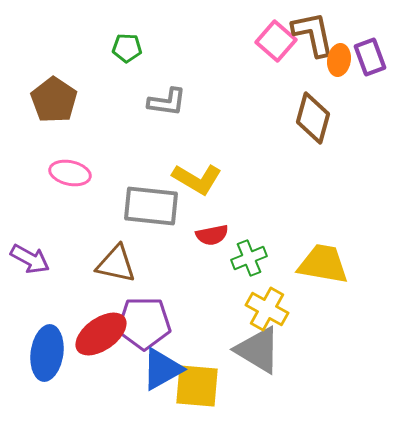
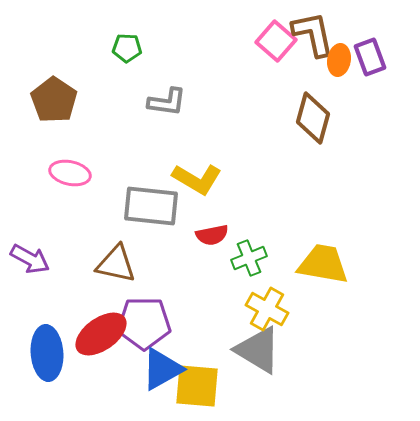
blue ellipse: rotated 12 degrees counterclockwise
